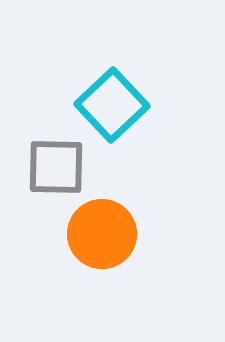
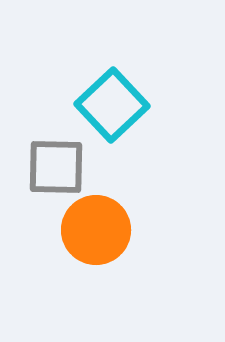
orange circle: moved 6 px left, 4 px up
